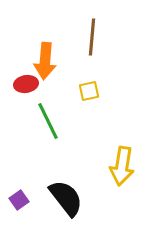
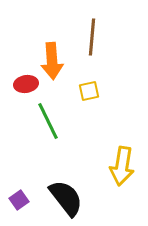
orange arrow: moved 7 px right; rotated 9 degrees counterclockwise
